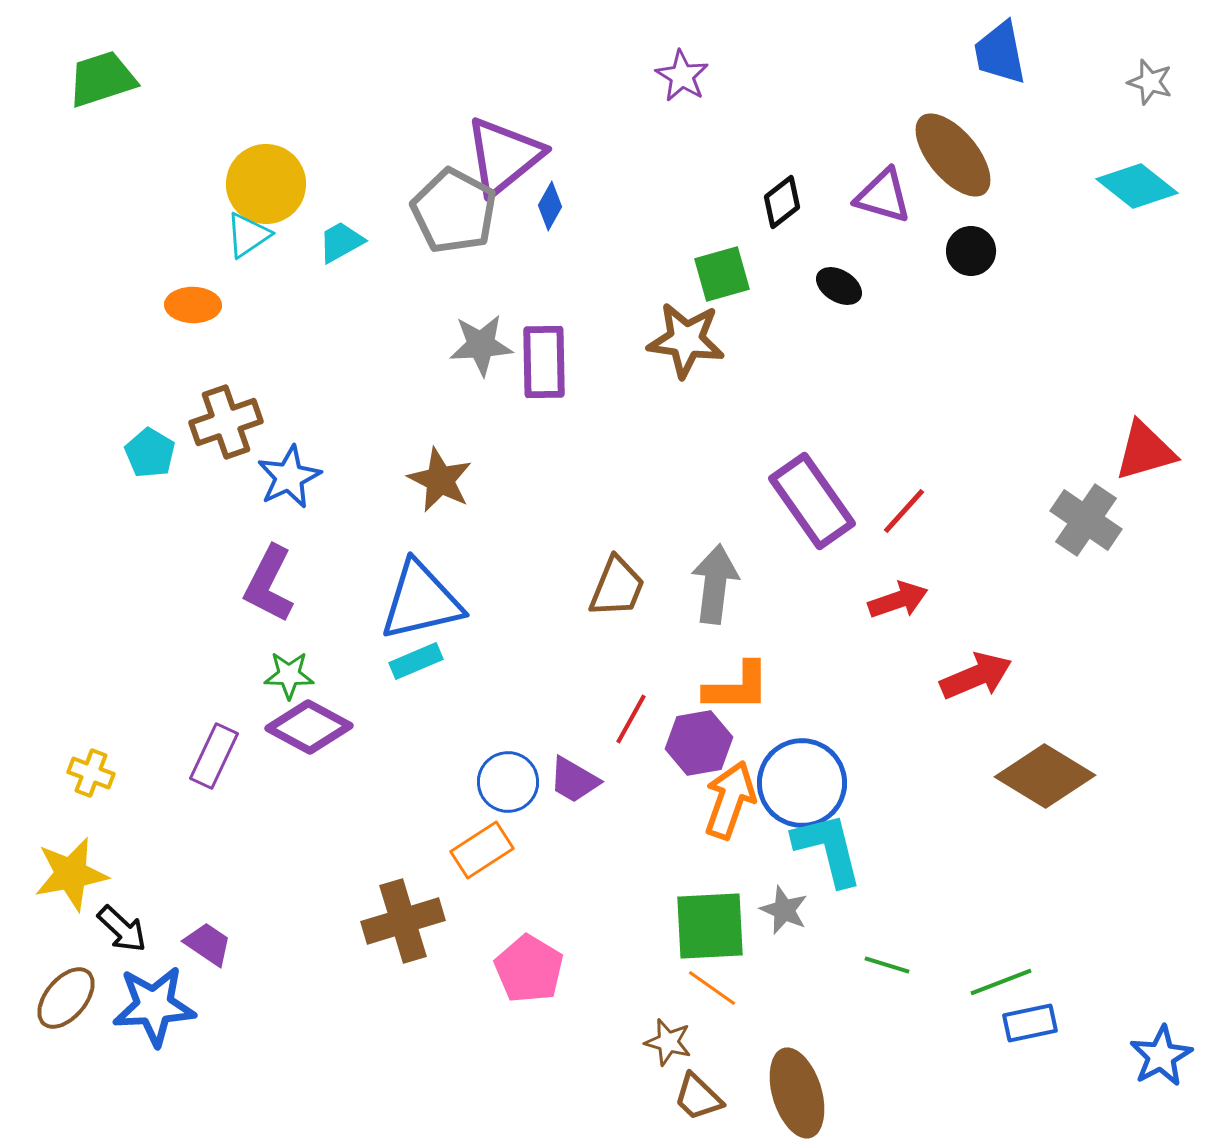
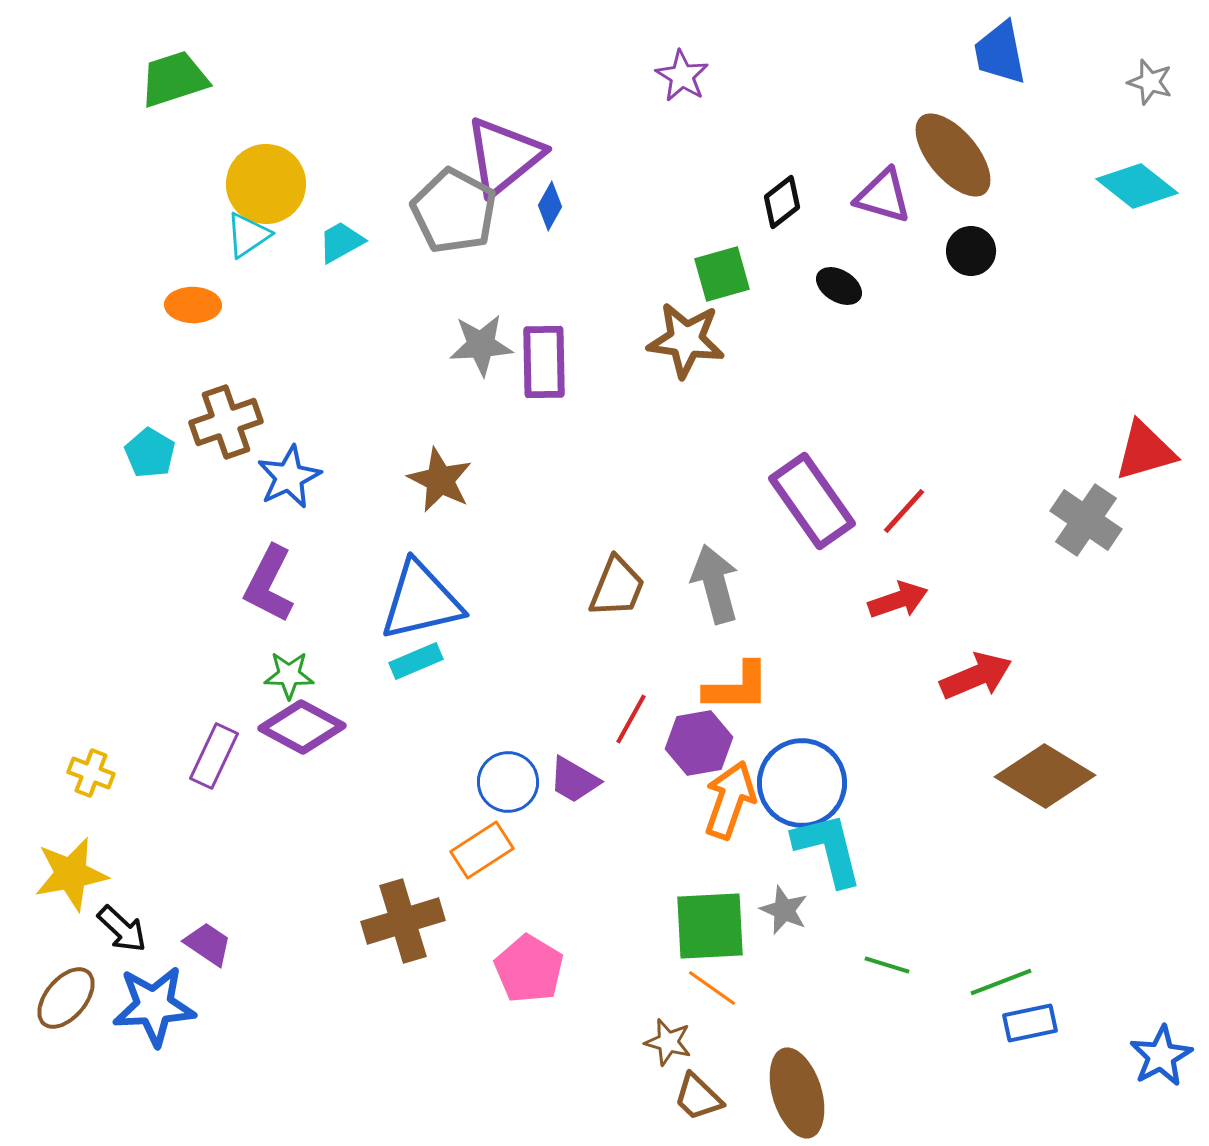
green trapezoid at (102, 79): moved 72 px right
gray arrow at (715, 584): rotated 22 degrees counterclockwise
purple diamond at (309, 727): moved 7 px left
